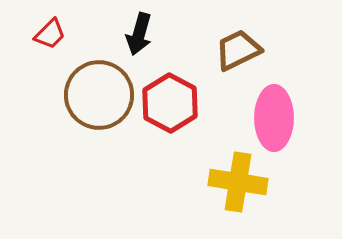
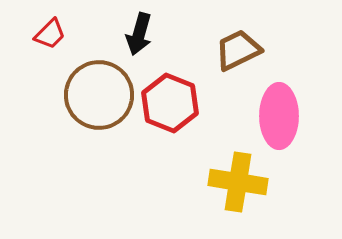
red hexagon: rotated 6 degrees counterclockwise
pink ellipse: moved 5 px right, 2 px up
